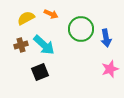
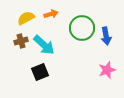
orange arrow: rotated 40 degrees counterclockwise
green circle: moved 1 px right, 1 px up
blue arrow: moved 2 px up
brown cross: moved 4 px up
pink star: moved 3 px left, 1 px down
